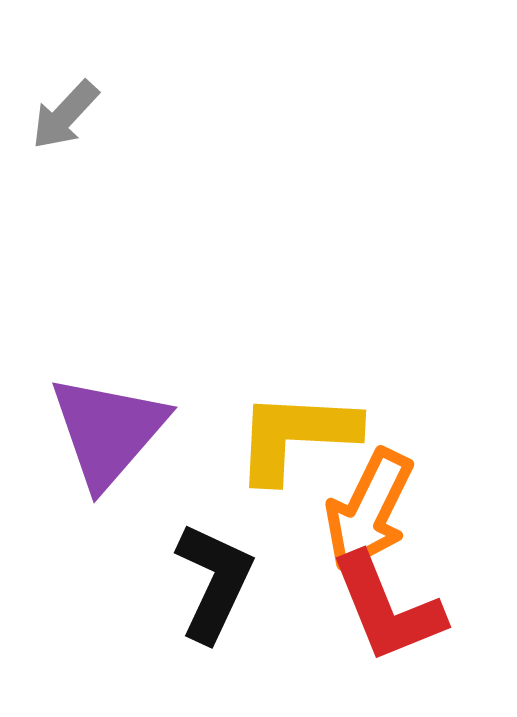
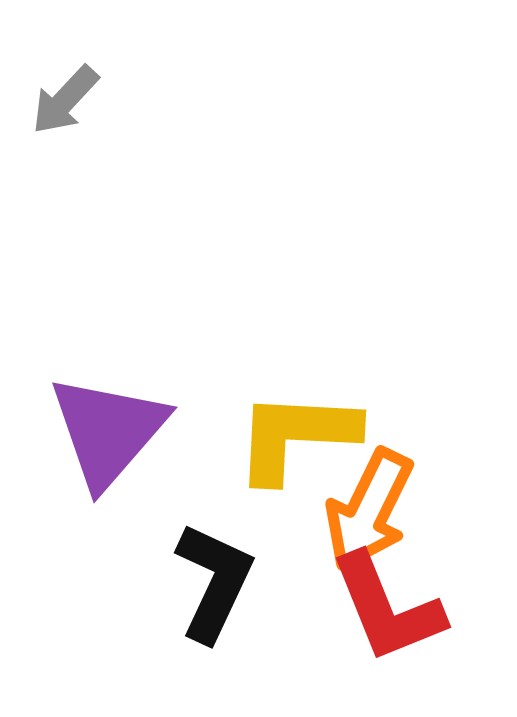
gray arrow: moved 15 px up
